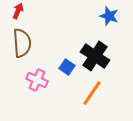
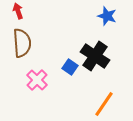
red arrow: rotated 42 degrees counterclockwise
blue star: moved 2 px left
blue square: moved 3 px right
pink cross: rotated 20 degrees clockwise
orange line: moved 12 px right, 11 px down
